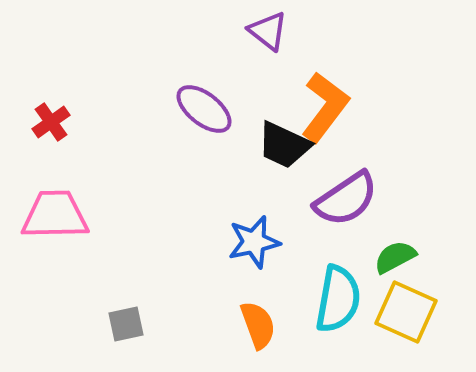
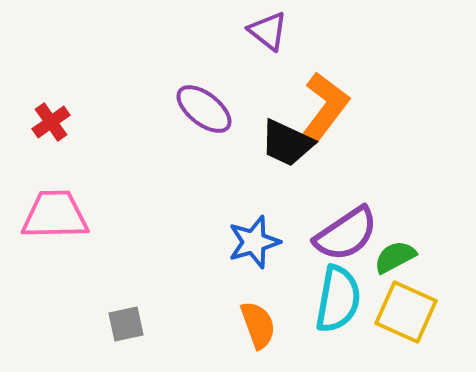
black trapezoid: moved 3 px right, 2 px up
purple semicircle: moved 35 px down
blue star: rotated 4 degrees counterclockwise
